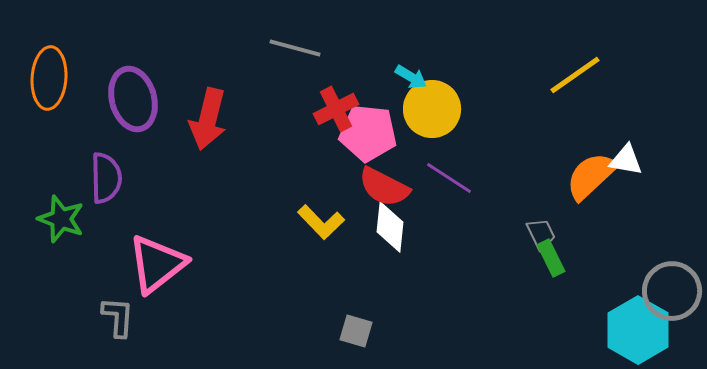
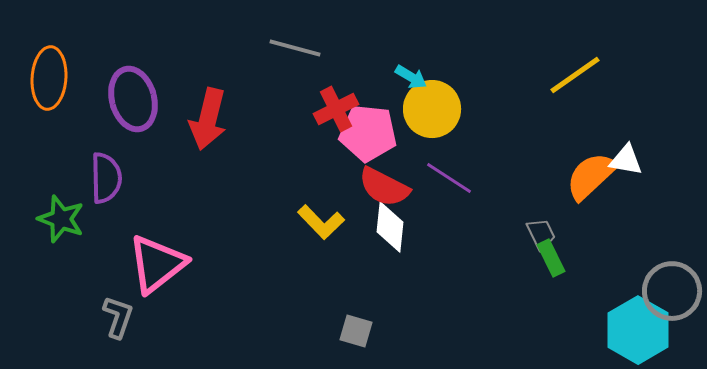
gray L-shape: rotated 15 degrees clockwise
